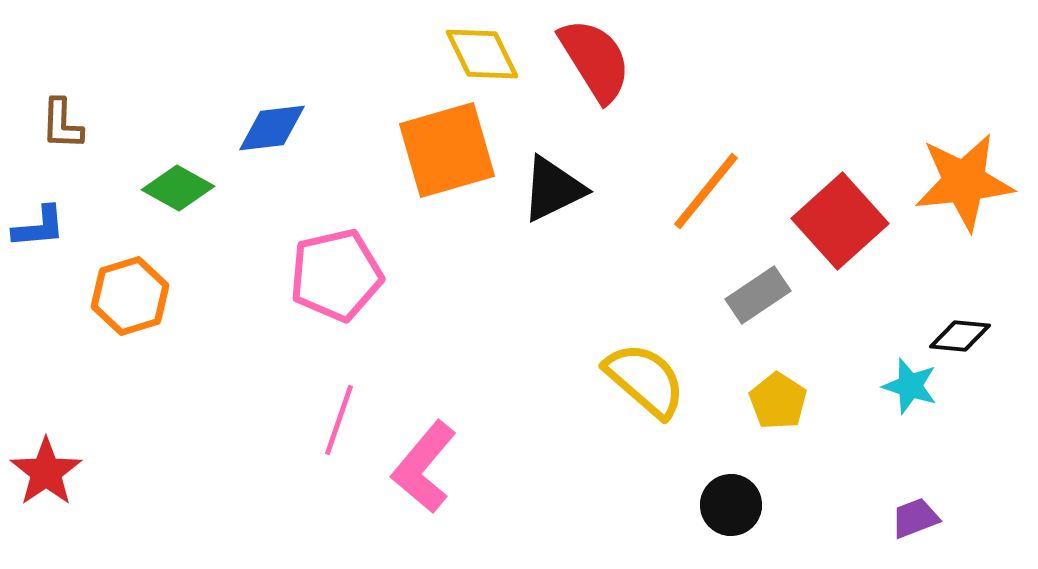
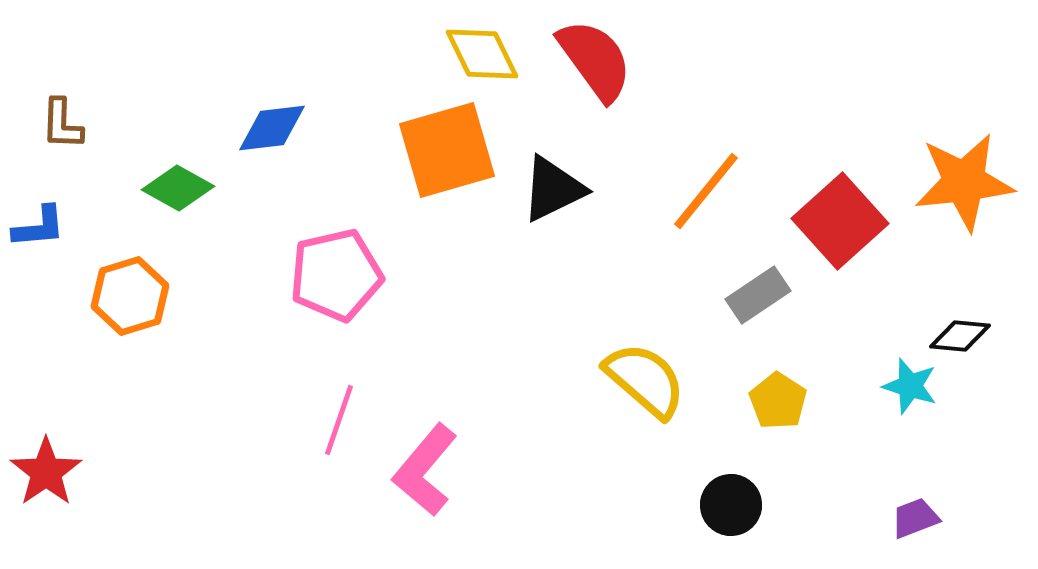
red semicircle: rotated 4 degrees counterclockwise
pink L-shape: moved 1 px right, 3 px down
